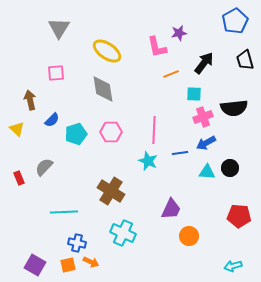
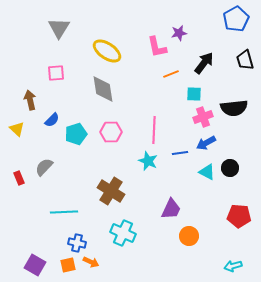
blue pentagon: moved 1 px right, 2 px up
cyan triangle: rotated 24 degrees clockwise
